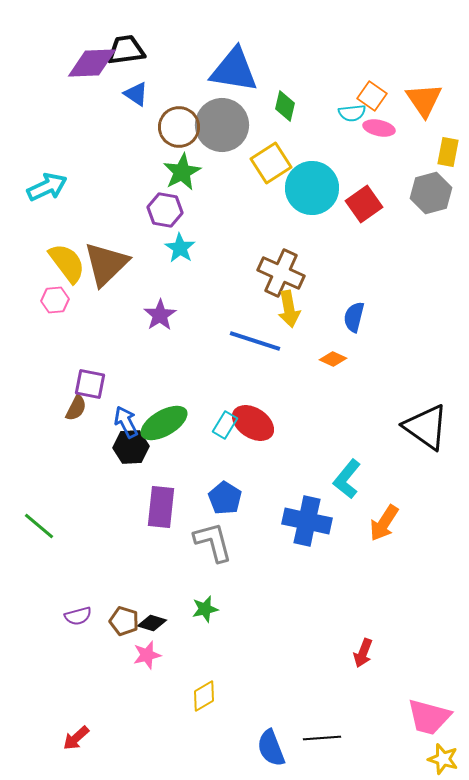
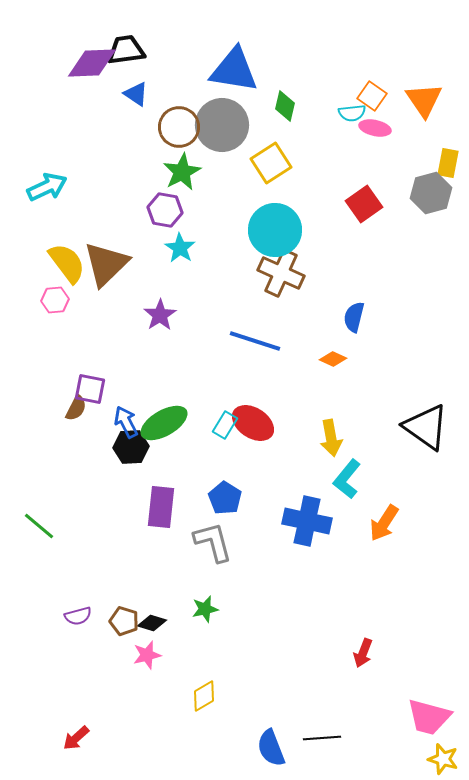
pink ellipse at (379, 128): moved 4 px left
yellow rectangle at (448, 152): moved 11 px down
cyan circle at (312, 188): moved 37 px left, 42 px down
yellow arrow at (289, 309): moved 42 px right, 129 px down
purple square at (90, 384): moved 5 px down
